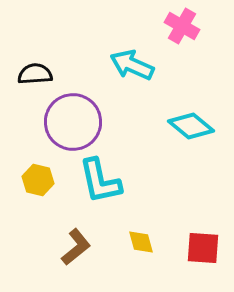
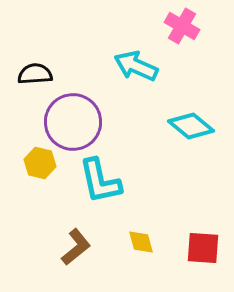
cyan arrow: moved 4 px right, 1 px down
yellow hexagon: moved 2 px right, 17 px up
